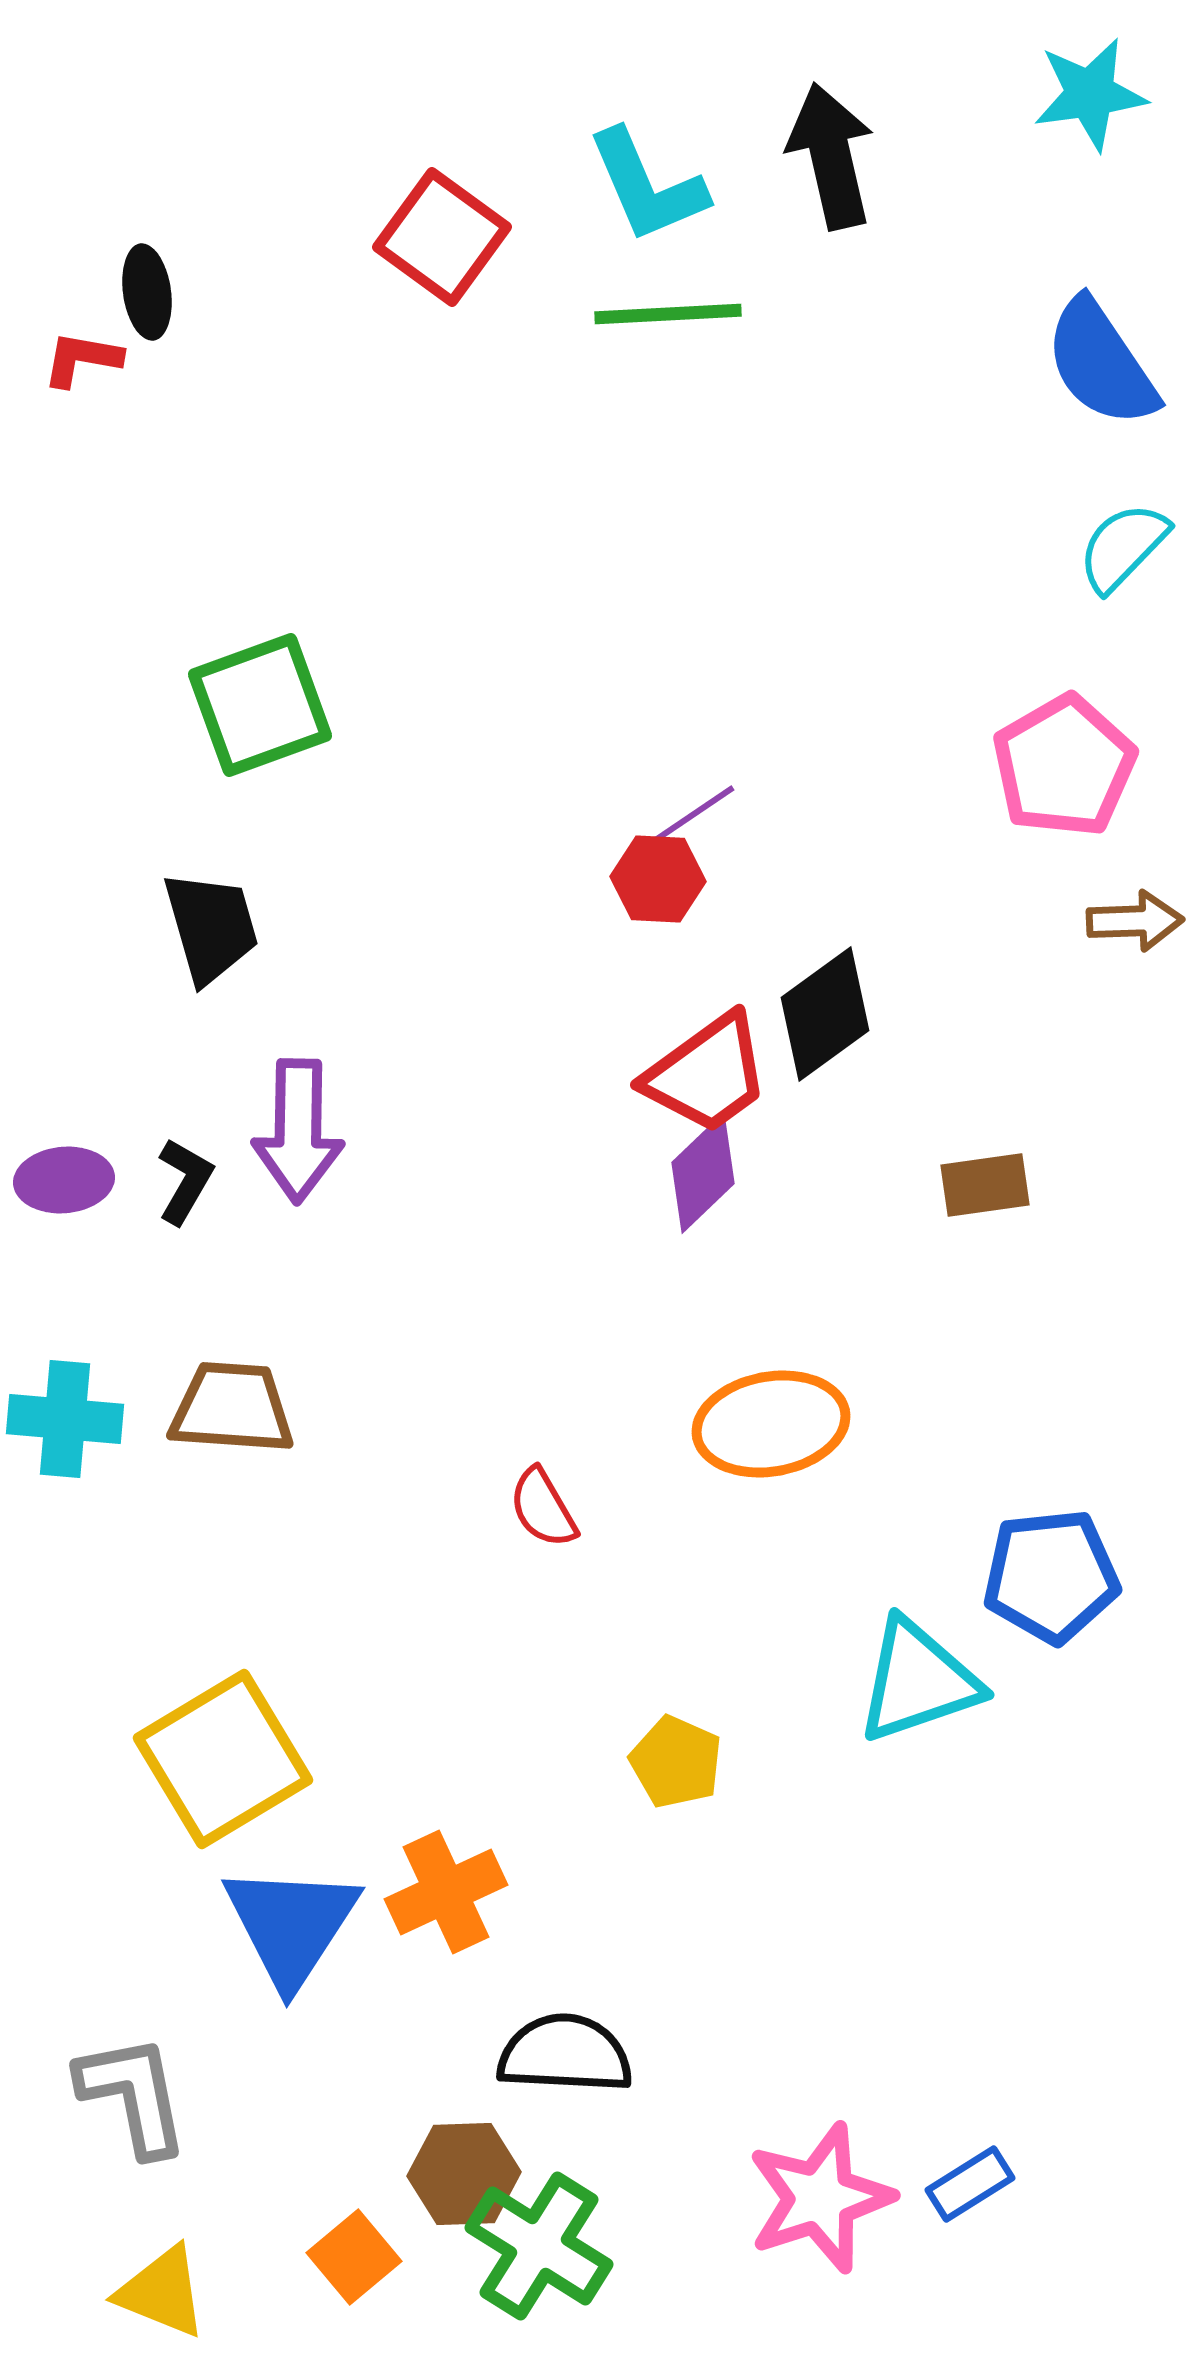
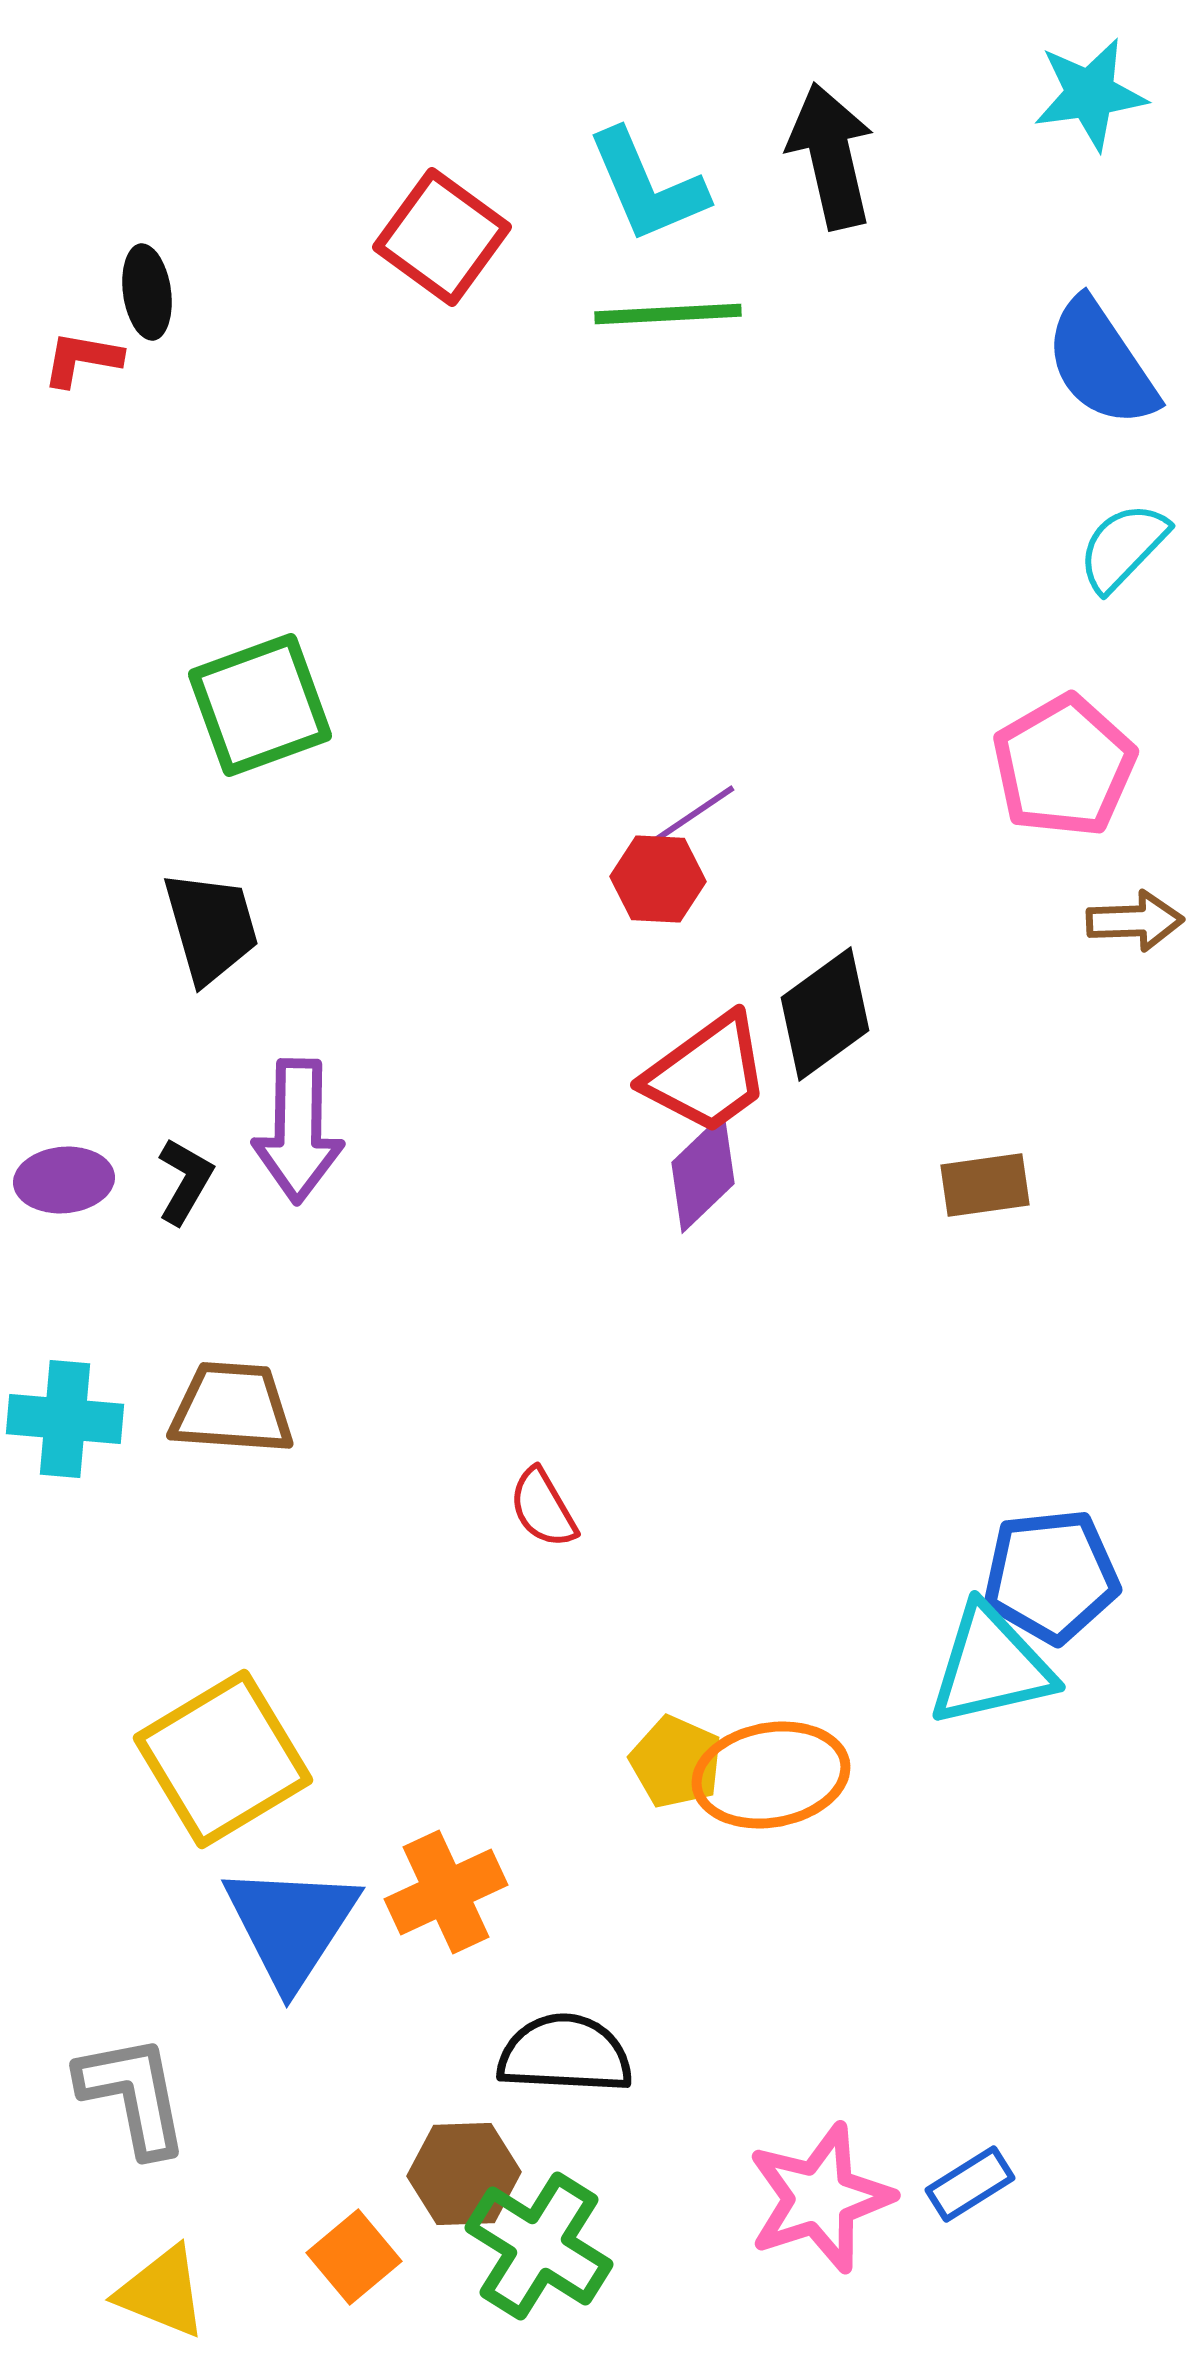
orange ellipse: moved 351 px down
cyan triangle: moved 73 px right, 15 px up; rotated 6 degrees clockwise
